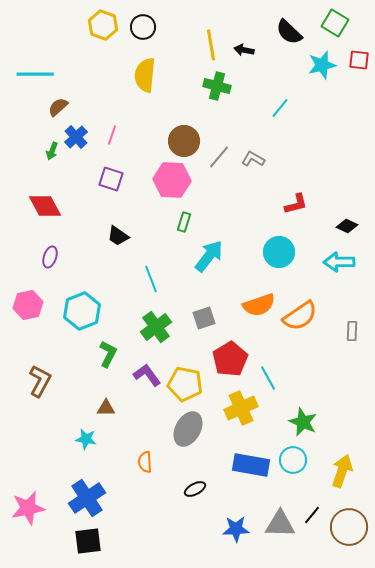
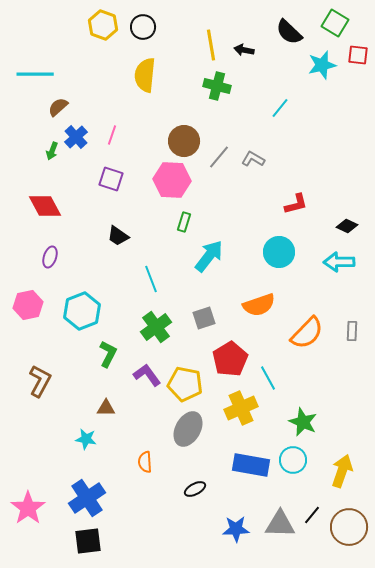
red square at (359, 60): moved 1 px left, 5 px up
orange semicircle at (300, 316): moved 7 px right, 17 px down; rotated 12 degrees counterclockwise
pink star at (28, 508): rotated 24 degrees counterclockwise
